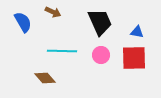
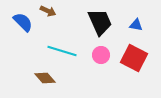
brown arrow: moved 5 px left, 1 px up
blue semicircle: rotated 15 degrees counterclockwise
blue triangle: moved 1 px left, 7 px up
cyan line: rotated 16 degrees clockwise
red square: rotated 28 degrees clockwise
